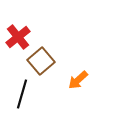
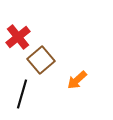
brown square: moved 1 px up
orange arrow: moved 1 px left
